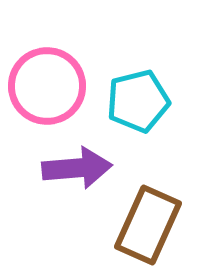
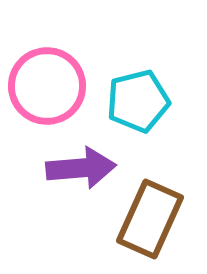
purple arrow: moved 4 px right
brown rectangle: moved 2 px right, 6 px up
